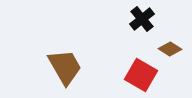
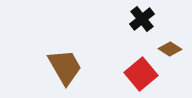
red square: moved 1 px up; rotated 20 degrees clockwise
